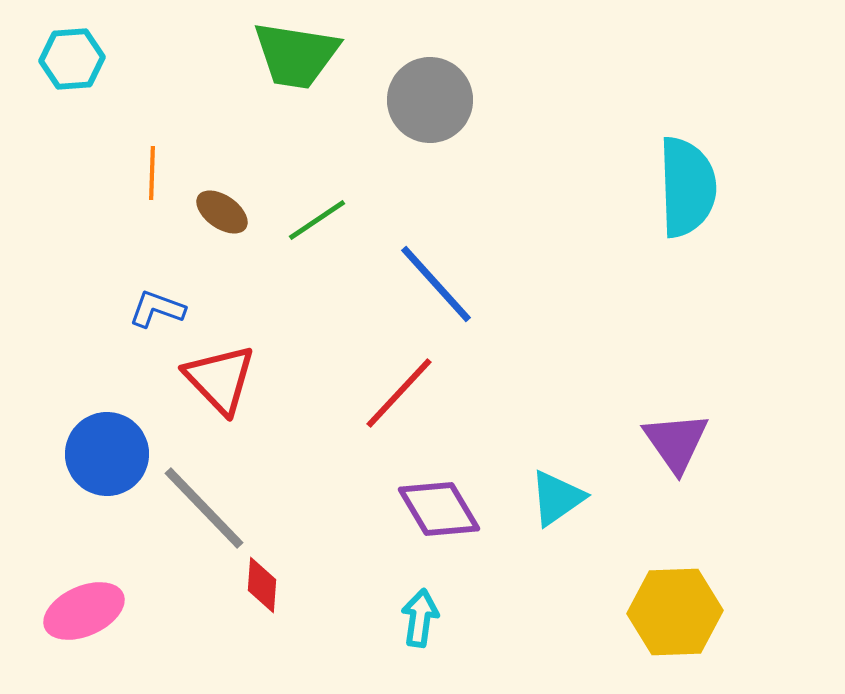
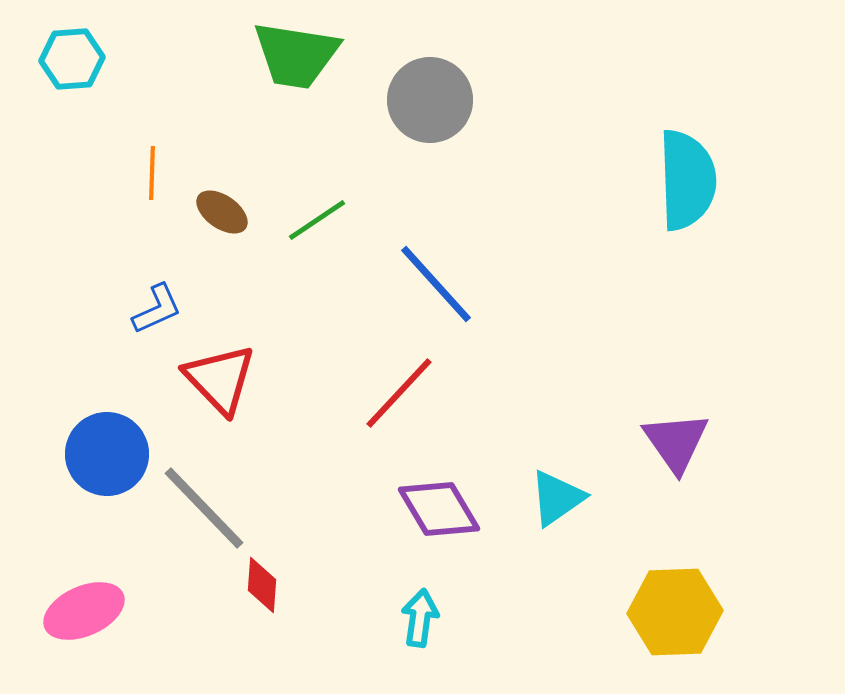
cyan semicircle: moved 7 px up
blue L-shape: rotated 136 degrees clockwise
